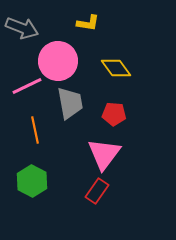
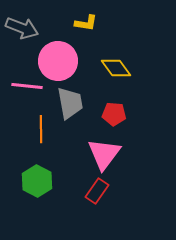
yellow L-shape: moved 2 px left
pink line: rotated 32 degrees clockwise
orange line: moved 6 px right, 1 px up; rotated 12 degrees clockwise
green hexagon: moved 5 px right
